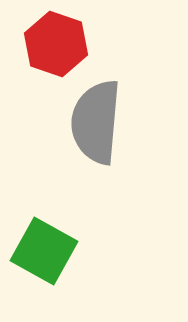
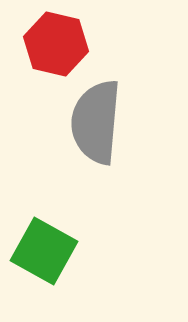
red hexagon: rotated 6 degrees counterclockwise
